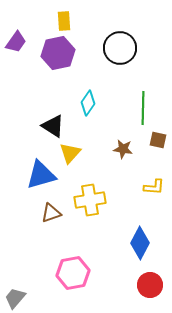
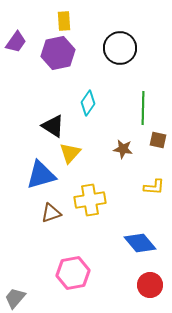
blue diamond: rotated 68 degrees counterclockwise
